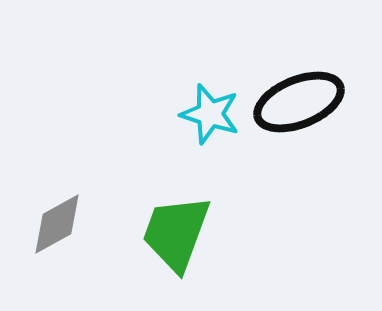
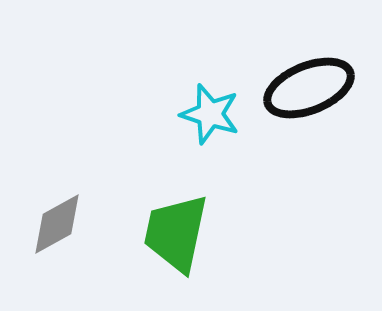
black ellipse: moved 10 px right, 14 px up
green trapezoid: rotated 8 degrees counterclockwise
